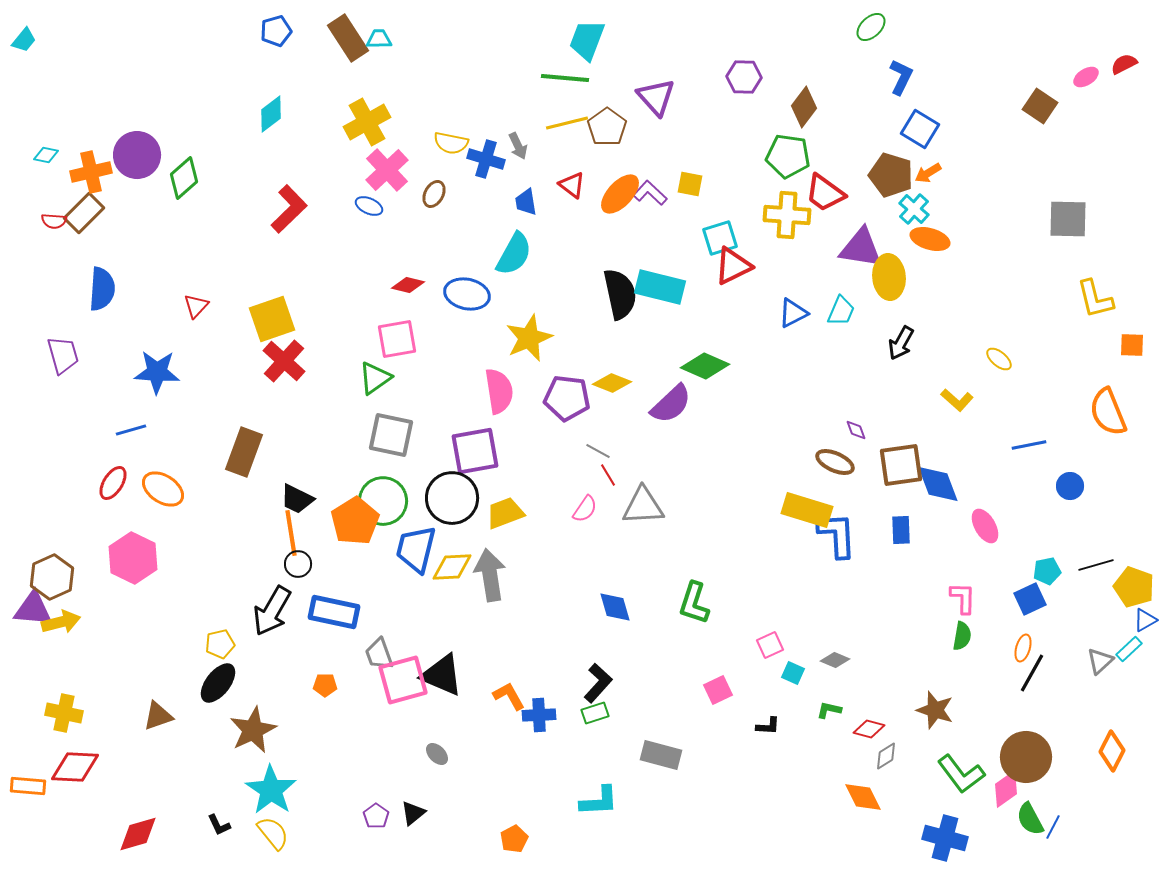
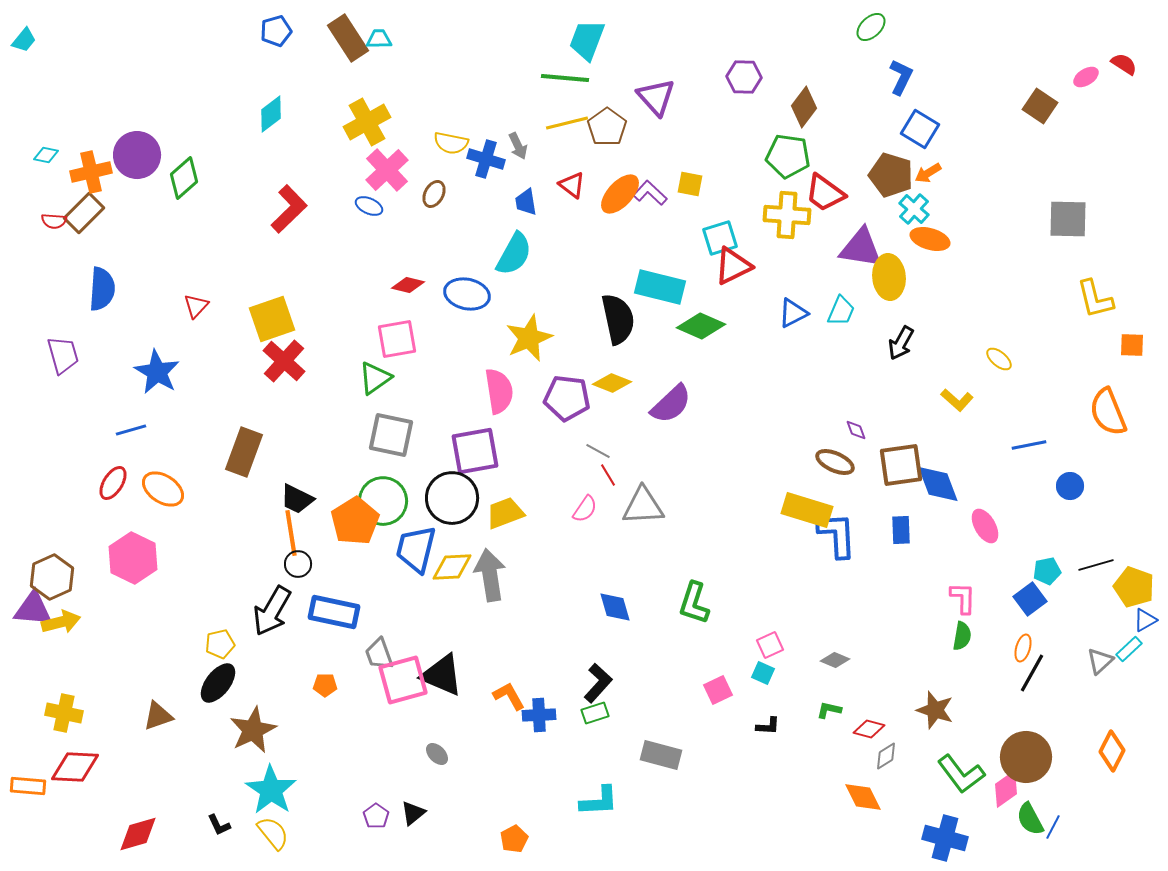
red semicircle at (1124, 64): rotated 60 degrees clockwise
black semicircle at (620, 294): moved 2 px left, 25 px down
green diamond at (705, 366): moved 4 px left, 40 px up
blue star at (157, 372): rotated 27 degrees clockwise
blue square at (1030, 599): rotated 12 degrees counterclockwise
cyan square at (793, 673): moved 30 px left
